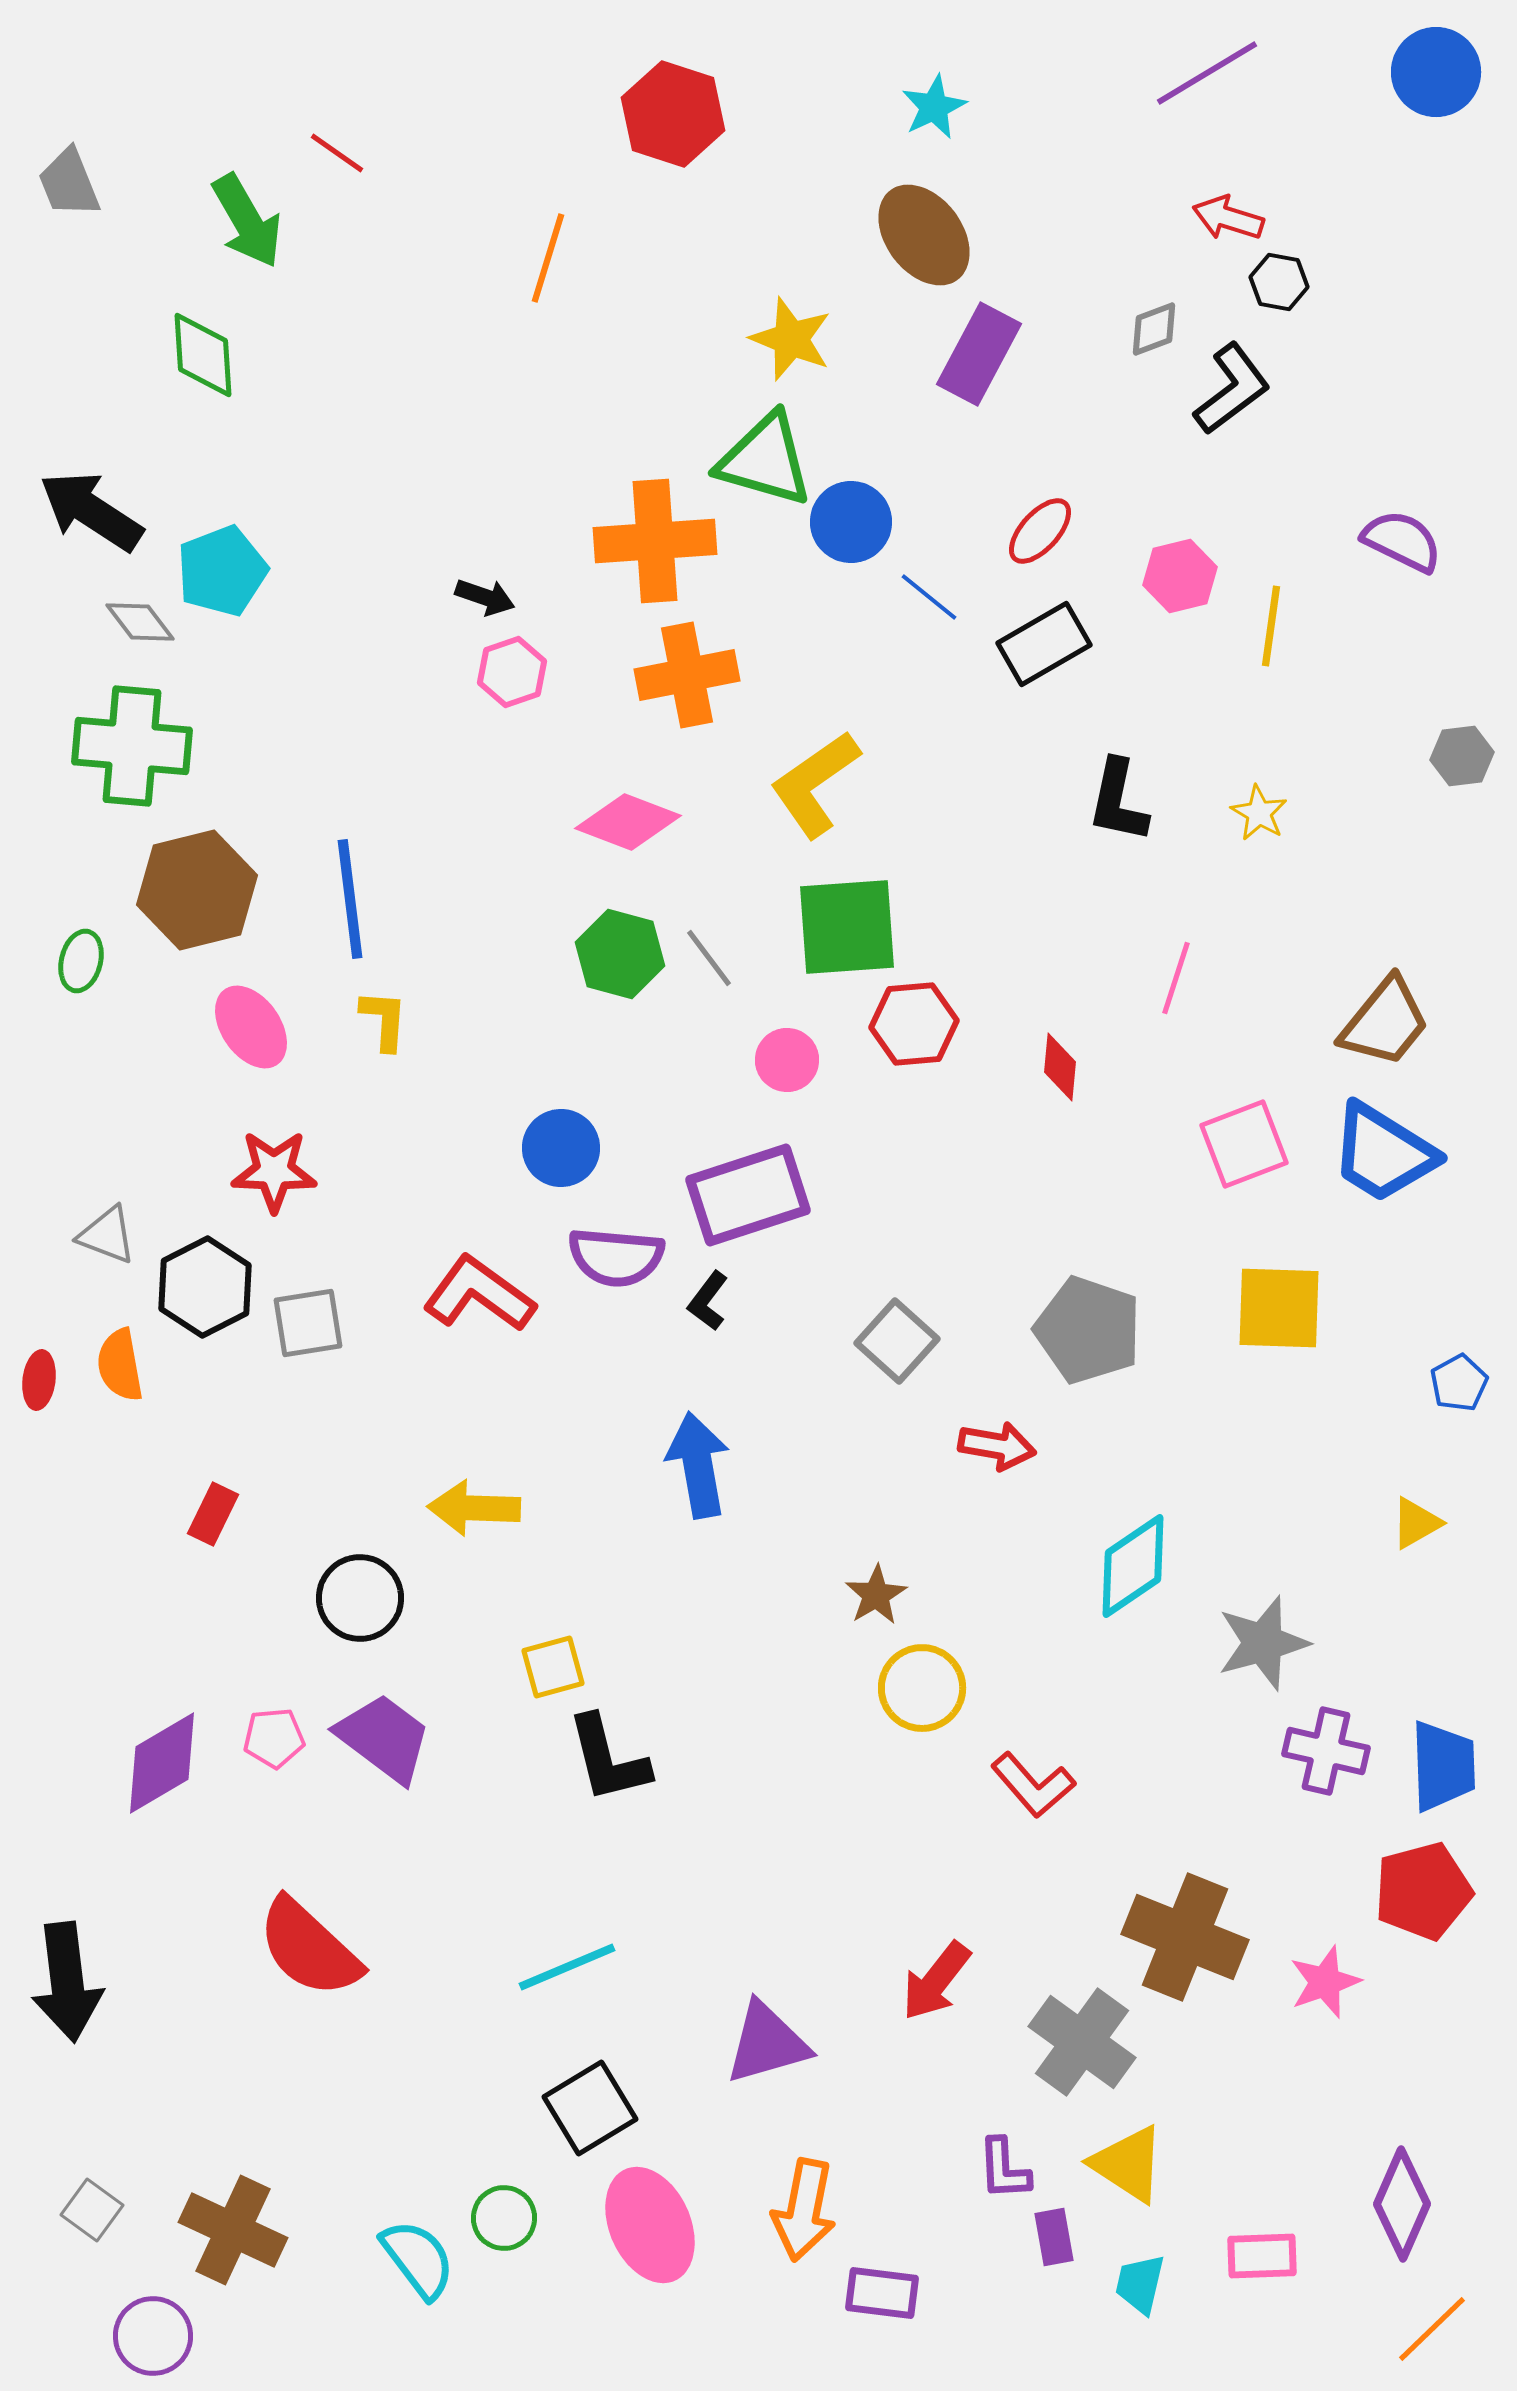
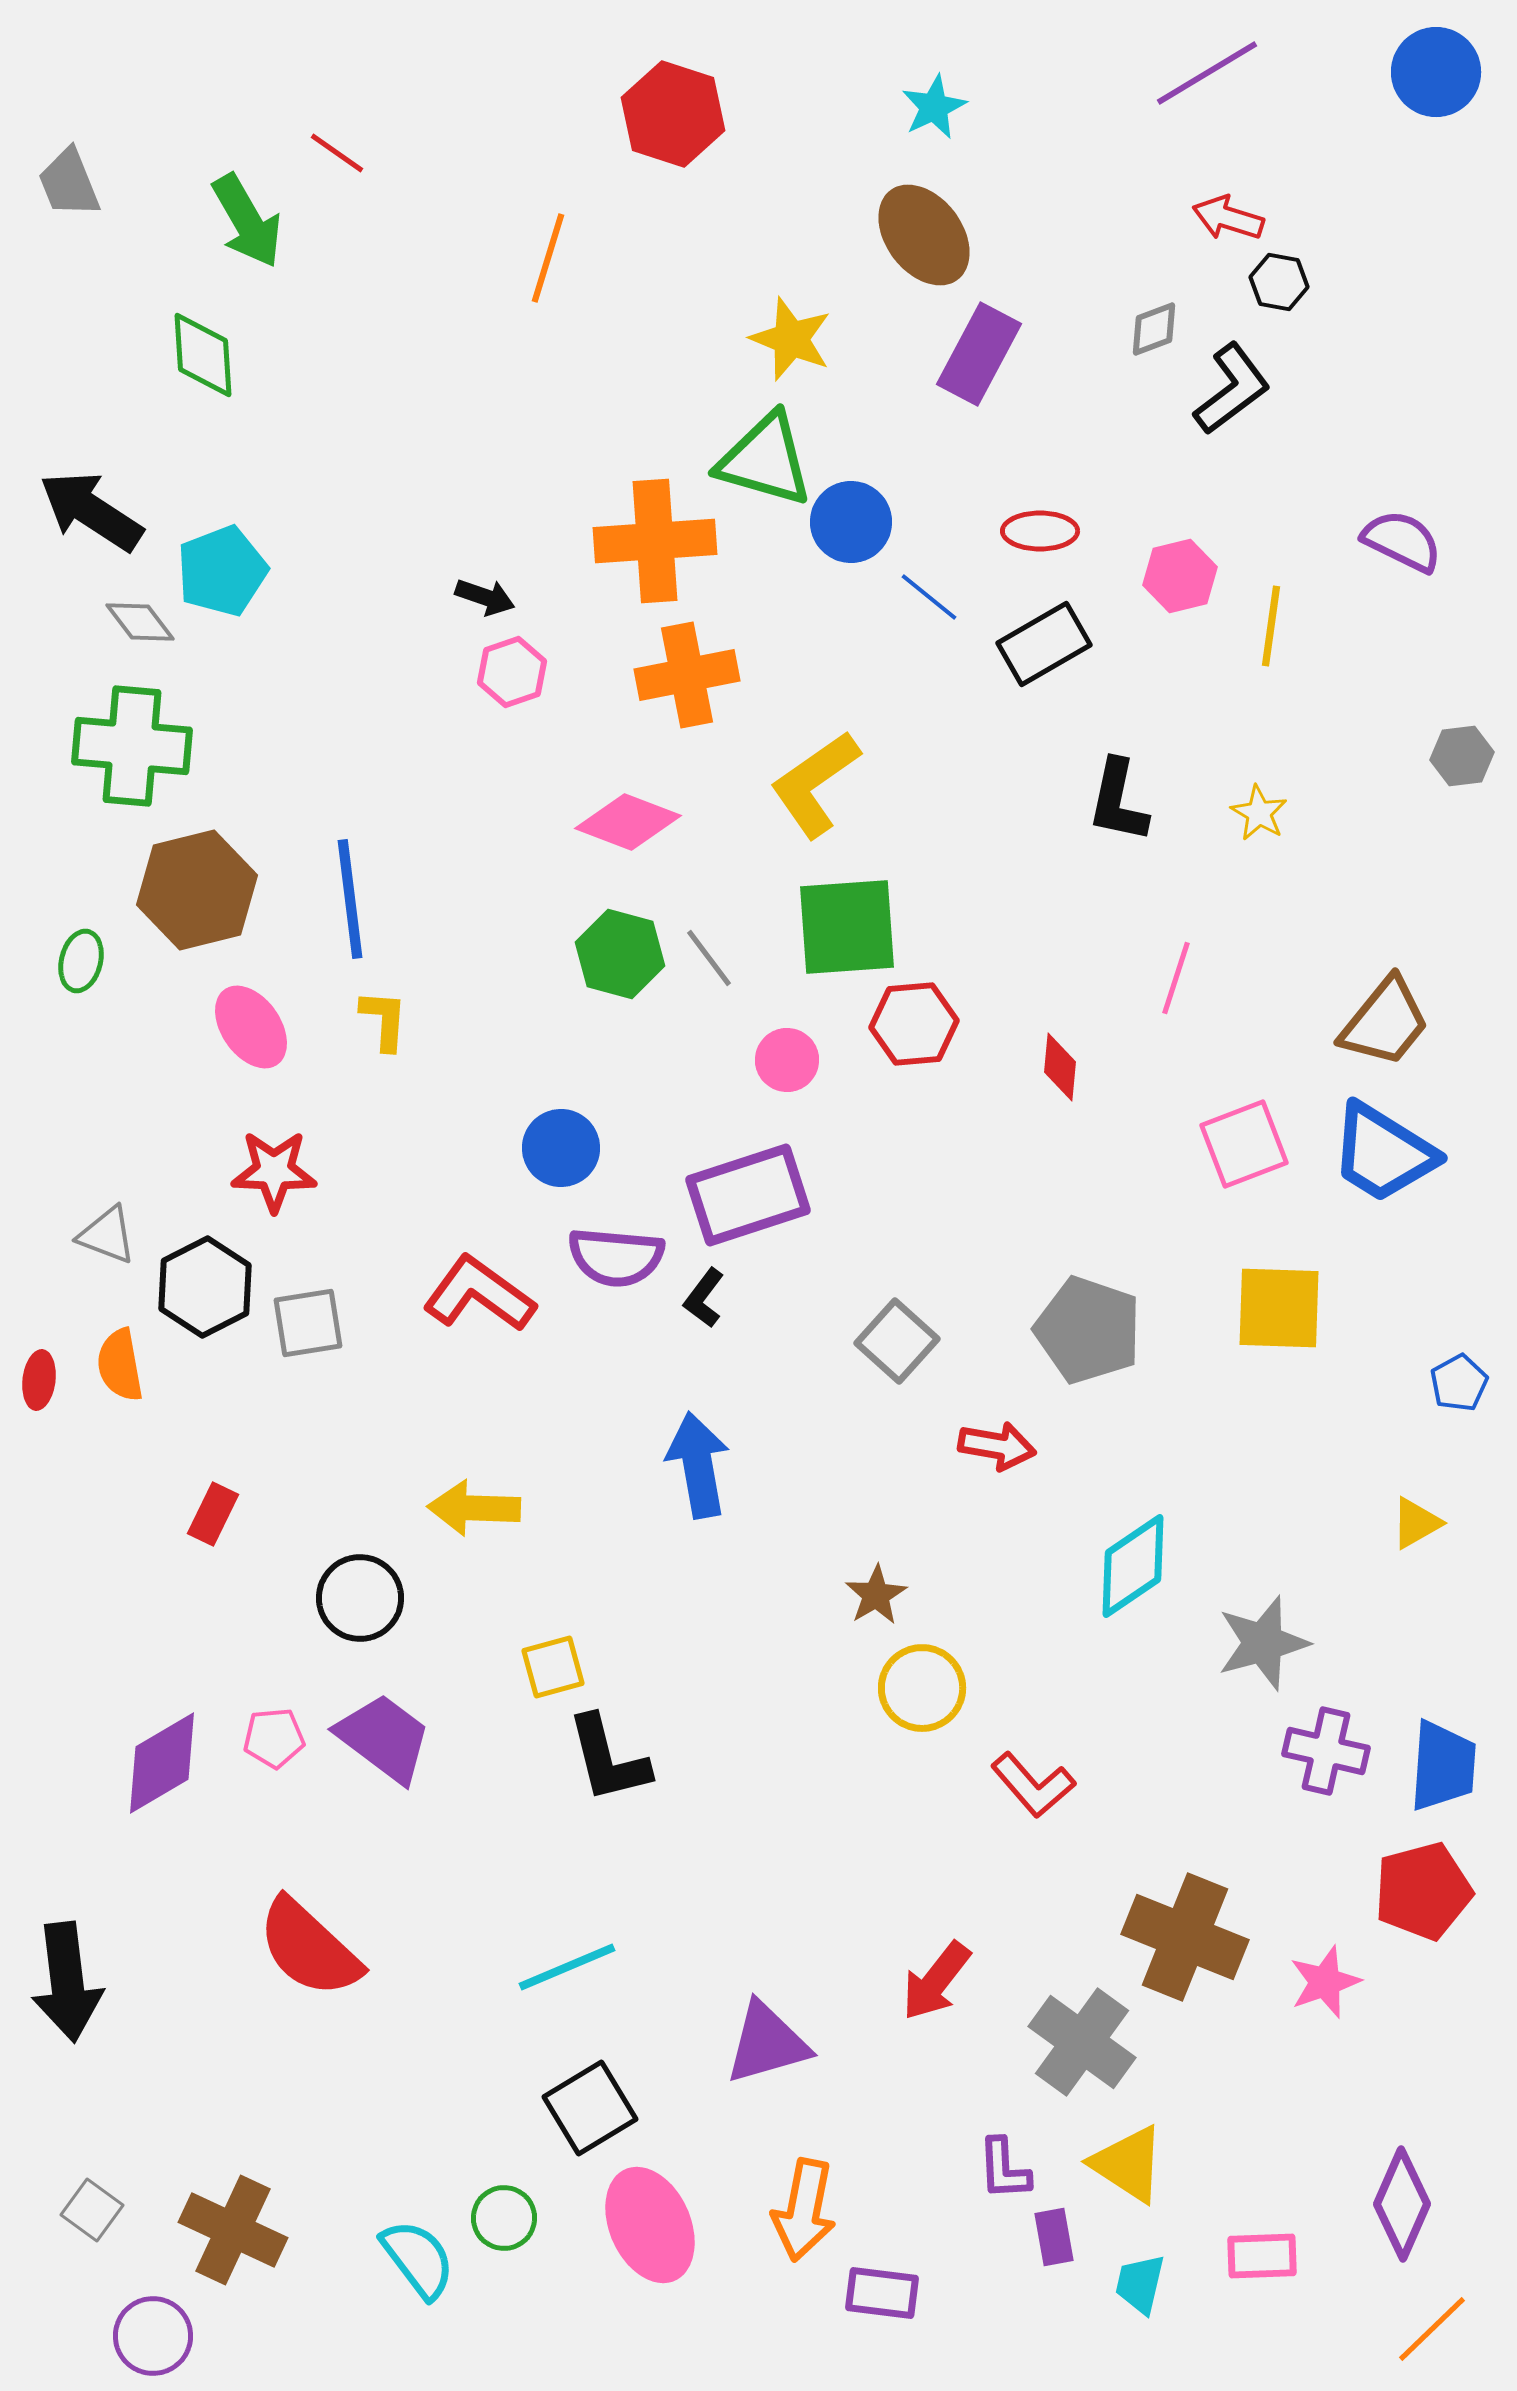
red ellipse at (1040, 531): rotated 48 degrees clockwise
black L-shape at (708, 1301): moved 4 px left, 3 px up
blue trapezoid at (1443, 1766): rotated 6 degrees clockwise
